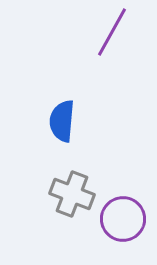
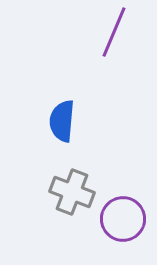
purple line: moved 2 px right; rotated 6 degrees counterclockwise
gray cross: moved 2 px up
